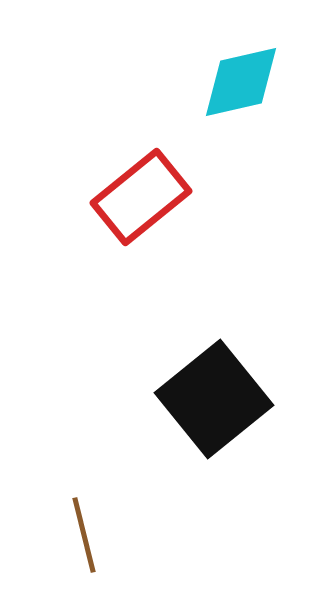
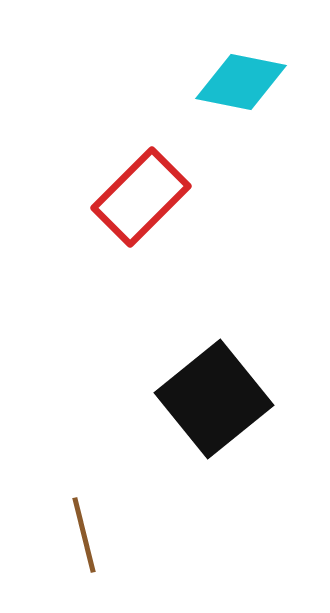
cyan diamond: rotated 24 degrees clockwise
red rectangle: rotated 6 degrees counterclockwise
